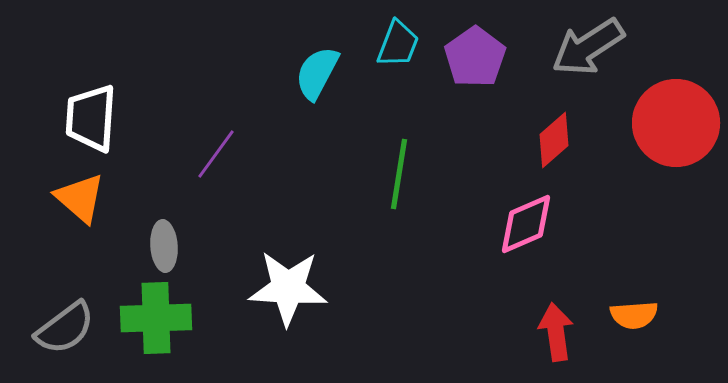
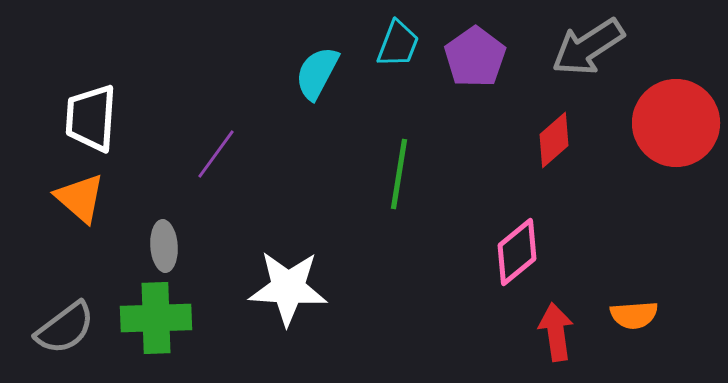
pink diamond: moved 9 px left, 28 px down; rotated 16 degrees counterclockwise
